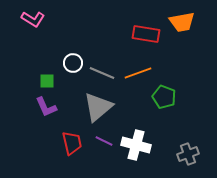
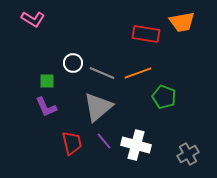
purple line: rotated 24 degrees clockwise
gray cross: rotated 10 degrees counterclockwise
